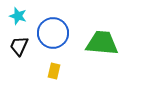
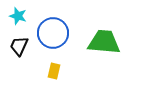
green trapezoid: moved 2 px right, 1 px up
